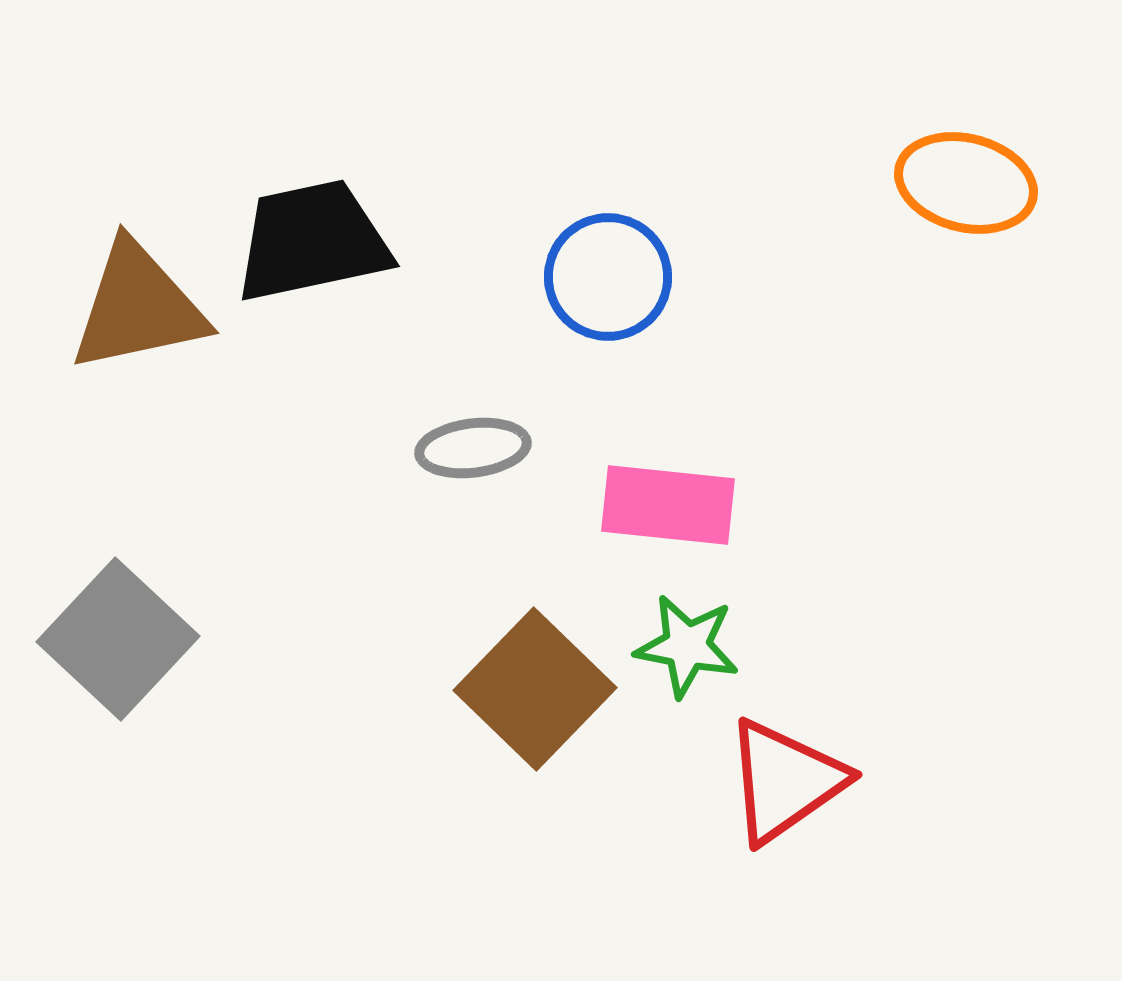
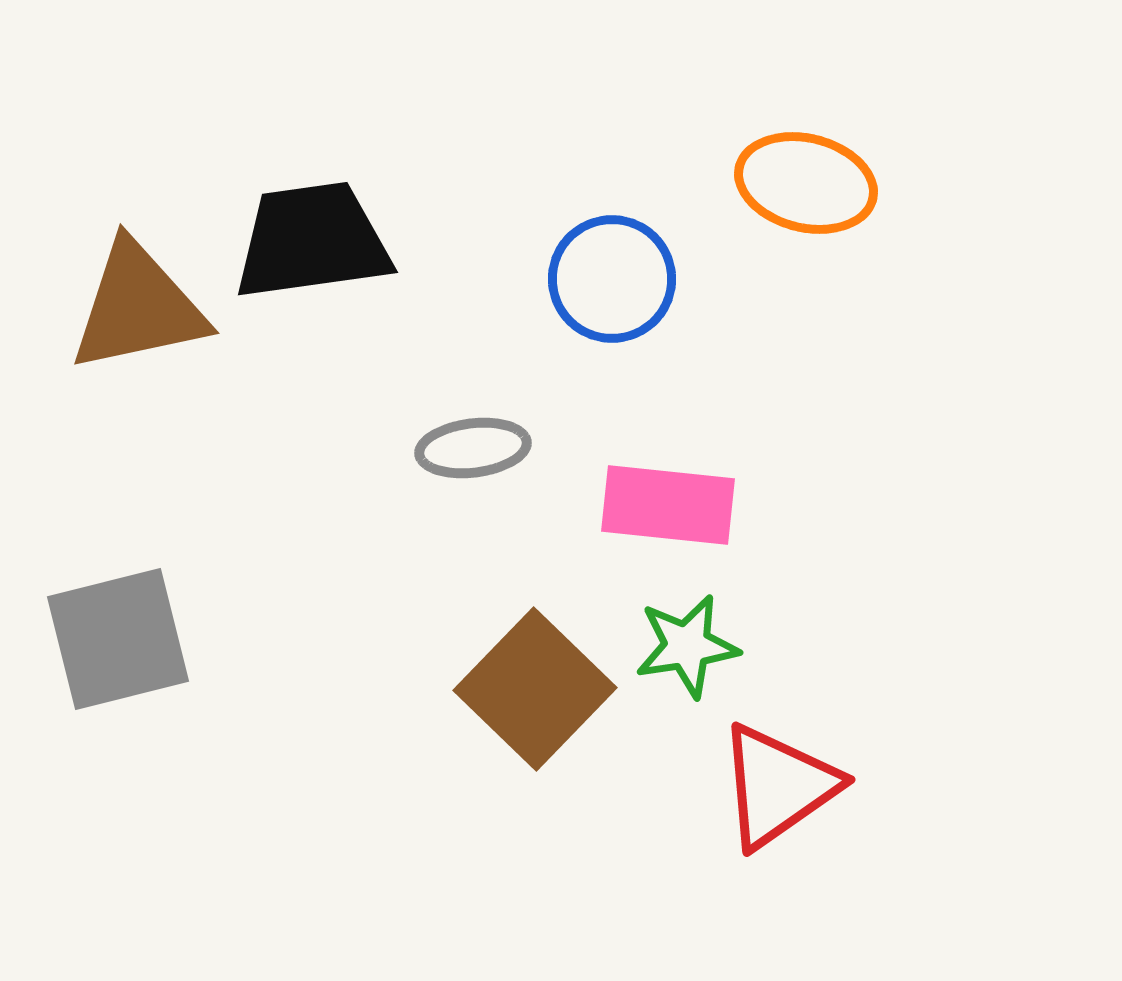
orange ellipse: moved 160 px left
black trapezoid: rotated 4 degrees clockwise
blue circle: moved 4 px right, 2 px down
gray square: rotated 33 degrees clockwise
green star: rotated 20 degrees counterclockwise
red triangle: moved 7 px left, 5 px down
